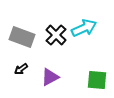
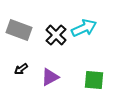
gray rectangle: moved 3 px left, 7 px up
green square: moved 3 px left
